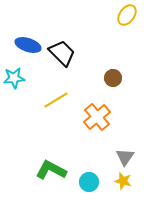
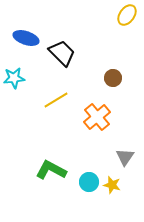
blue ellipse: moved 2 px left, 7 px up
yellow star: moved 11 px left, 4 px down
